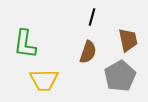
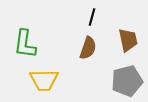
brown semicircle: moved 4 px up
gray pentagon: moved 7 px right, 5 px down; rotated 16 degrees clockwise
